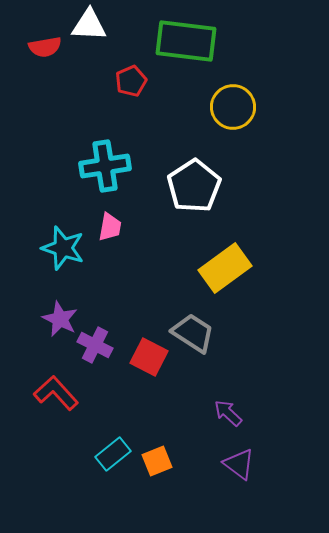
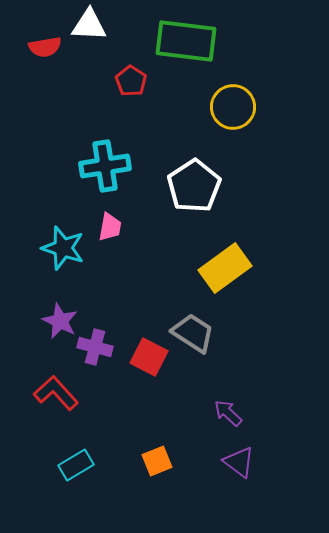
red pentagon: rotated 16 degrees counterclockwise
purple star: moved 2 px down
purple cross: moved 2 px down; rotated 12 degrees counterclockwise
cyan rectangle: moved 37 px left, 11 px down; rotated 8 degrees clockwise
purple triangle: moved 2 px up
